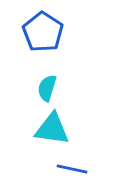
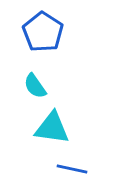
cyan semicircle: moved 12 px left, 2 px up; rotated 52 degrees counterclockwise
cyan triangle: moved 1 px up
